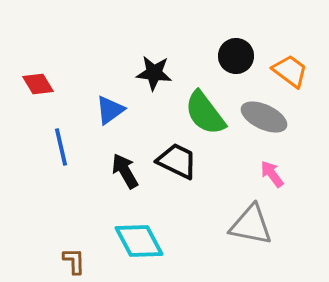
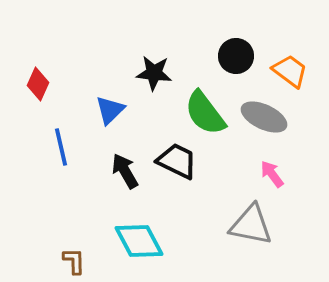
red diamond: rotated 56 degrees clockwise
blue triangle: rotated 8 degrees counterclockwise
